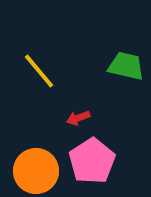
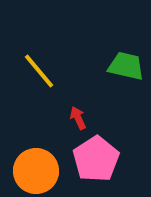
red arrow: rotated 85 degrees clockwise
pink pentagon: moved 4 px right, 2 px up
